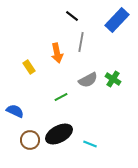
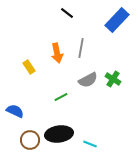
black line: moved 5 px left, 3 px up
gray line: moved 6 px down
black ellipse: rotated 20 degrees clockwise
